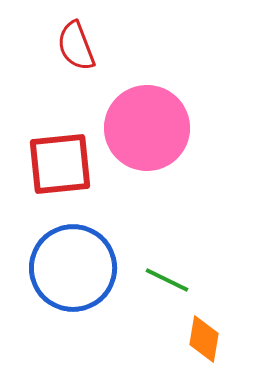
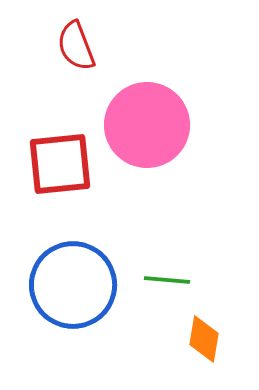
pink circle: moved 3 px up
blue circle: moved 17 px down
green line: rotated 21 degrees counterclockwise
